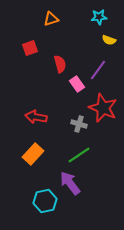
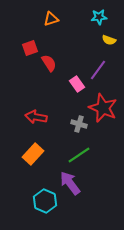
red semicircle: moved 11 px left, 1 px up; rotated 18 degrees counterclockwise
cyan hexagon: rotated 25 degrees counterclockwise
